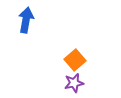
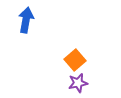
purple star: moved 4 px right
